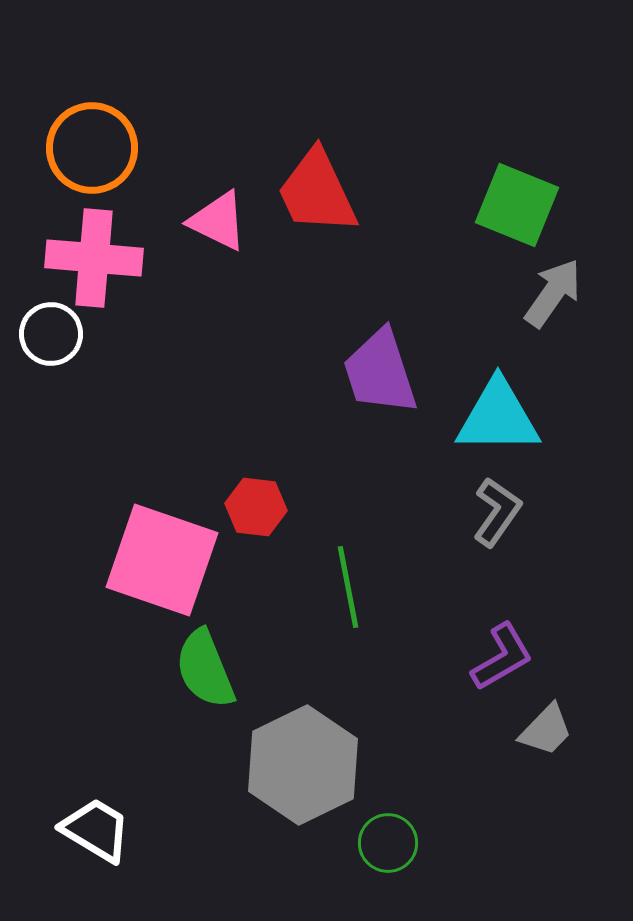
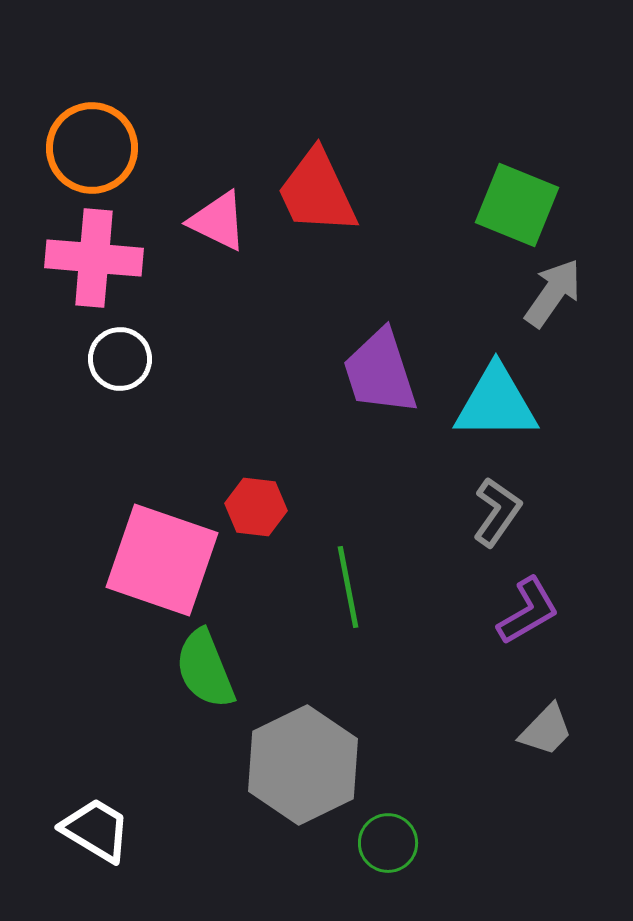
white circle: moved 69 px right, 25 px down
cyan triangle: moved 2 px left, 14 px up
purple L-shape: moved 26 px right, 46 px up
